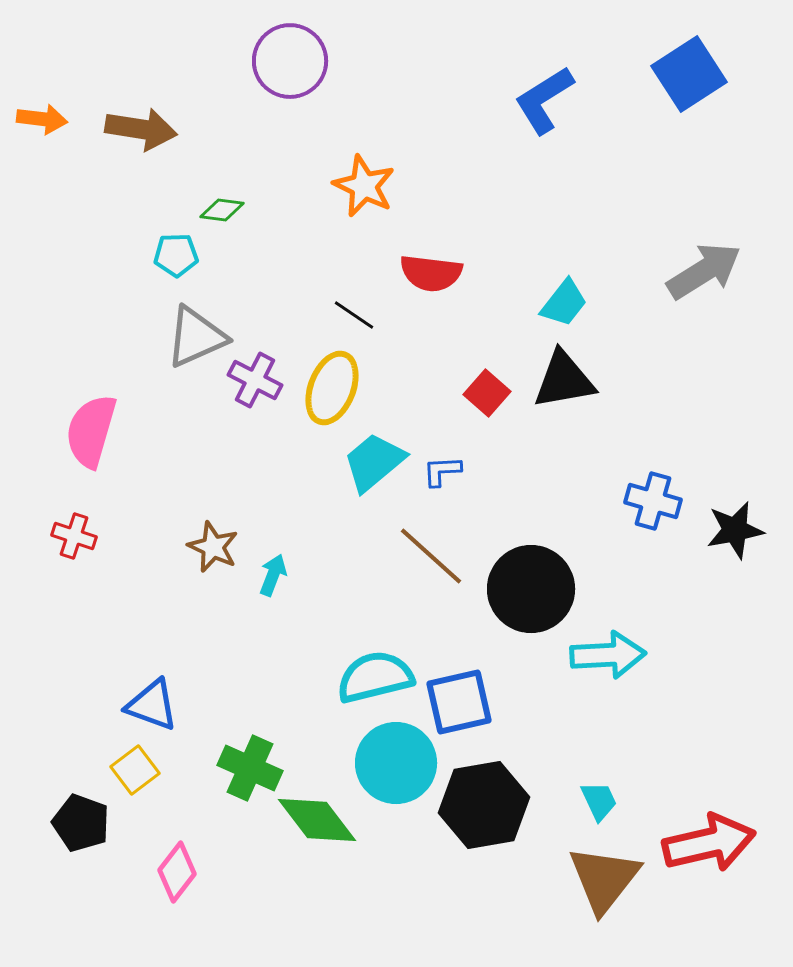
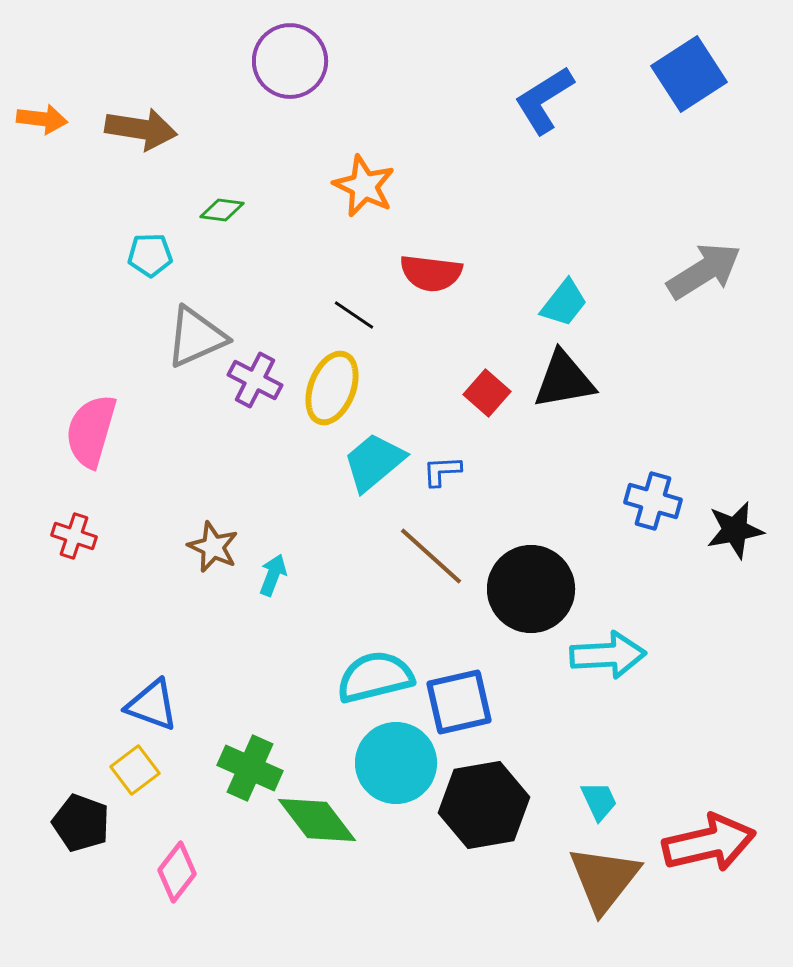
cyan pentagon at (176, 255): moved 26 px left
